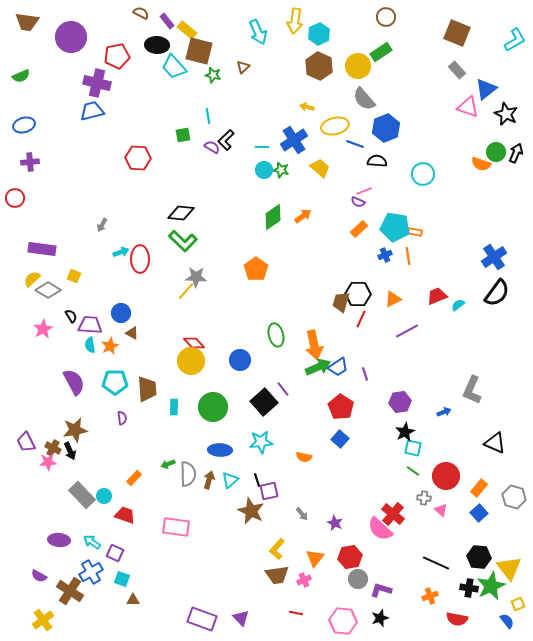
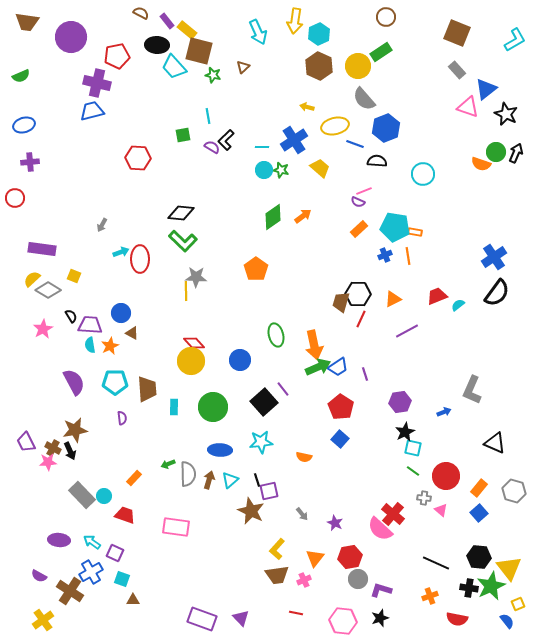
yellow line at (186, 291): rotated 42 degrees counterclockwise
gray hexagon at (514, 497): moved 6 px up
